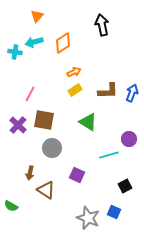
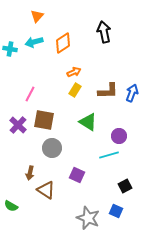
black arrow: moved 2 px right, 7 px down
cyan cross: moved 5 px left, 3 px up
yellow rectangle: rotated 24 degrees counterclockwise
purple circle: moved 10 px left, 3 px up
blue square: moved 2 px right, 1 px up
